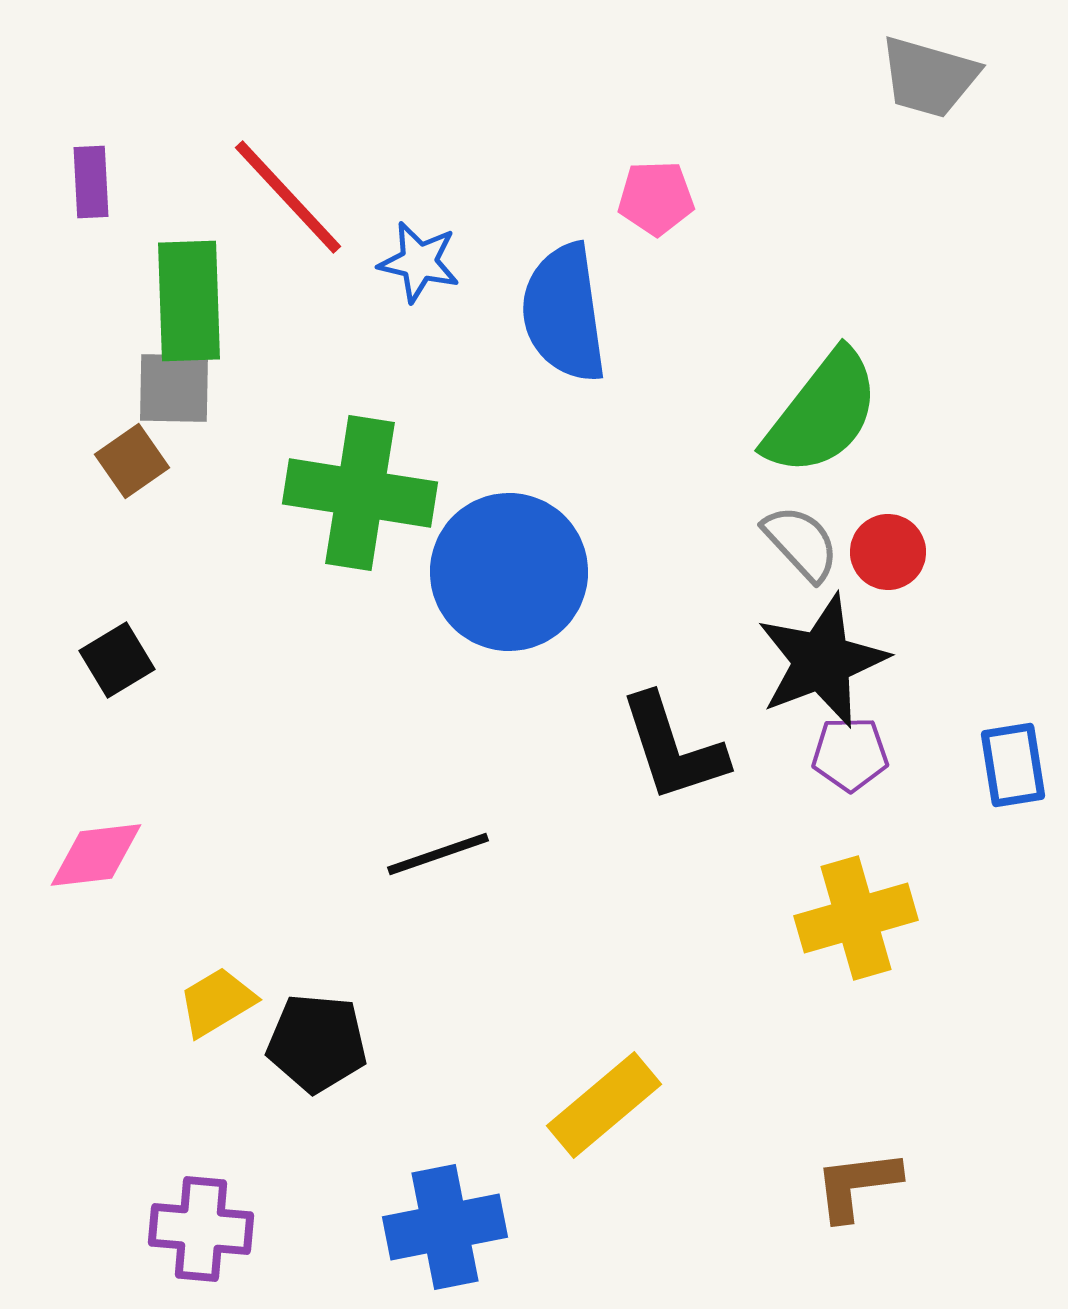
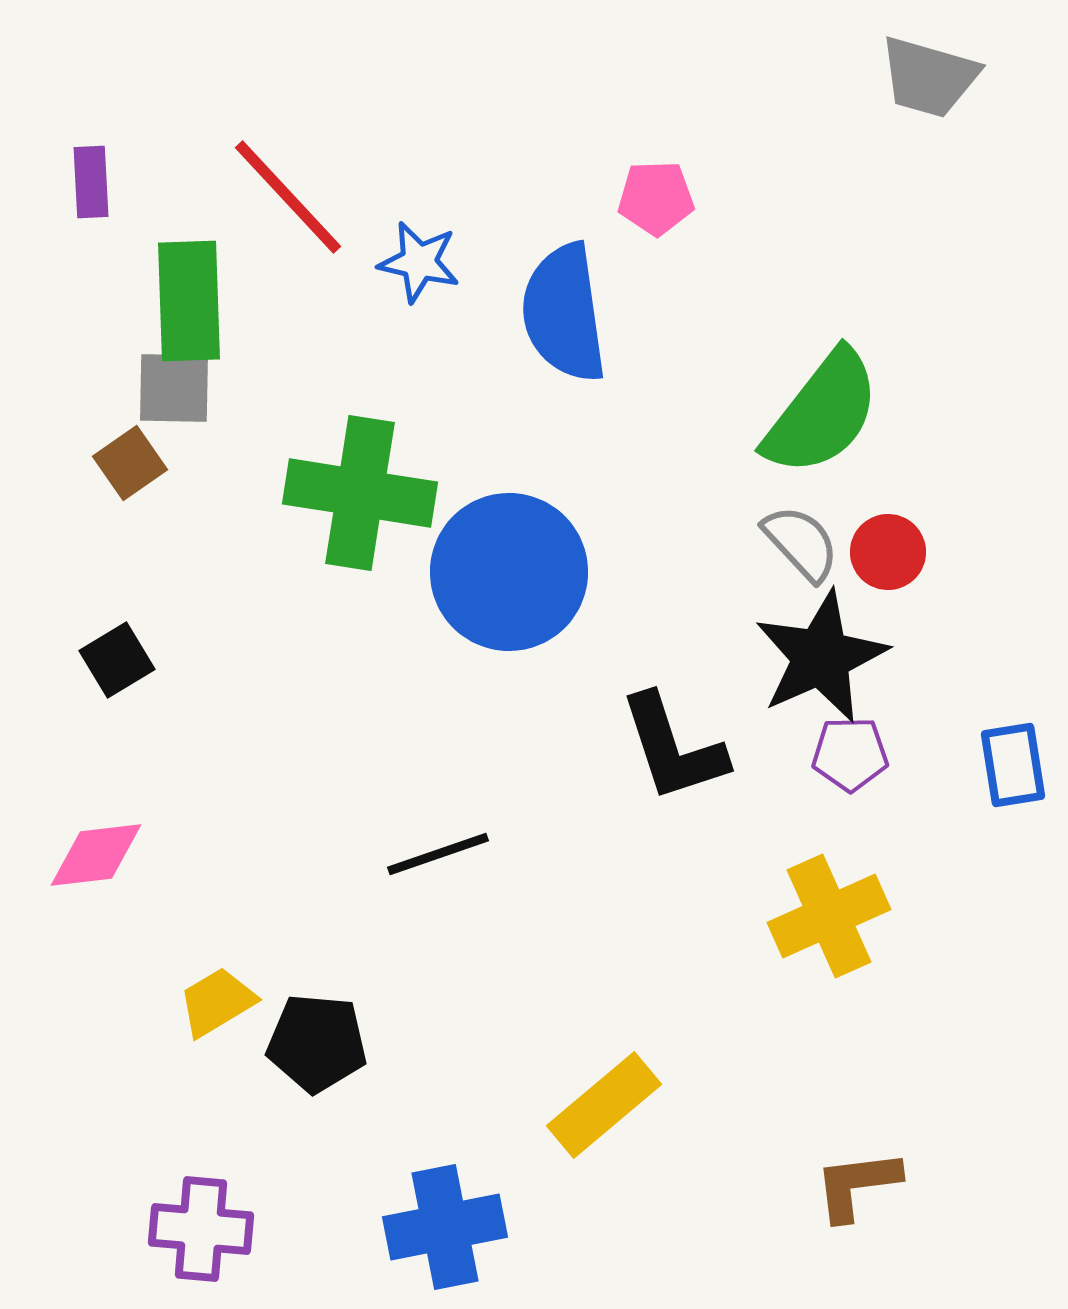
brown square: moved 2 px left, 2 px down
black star: moved 1 px left, 4 px up; rotated 3 degrees counterclockwise
yellow cross: moved 27 px left, 2 px up; rotated 8 degrees counterclockwise
